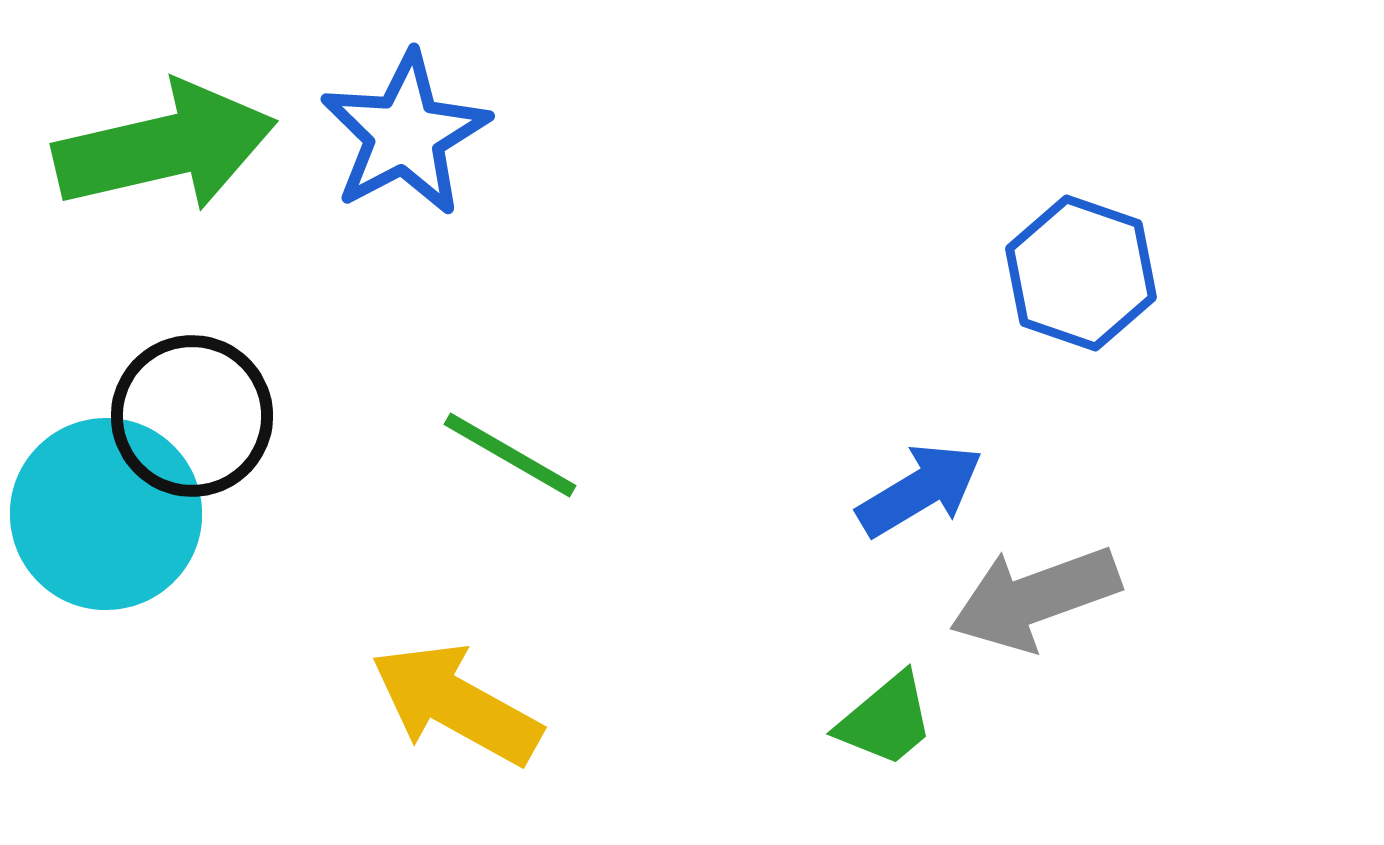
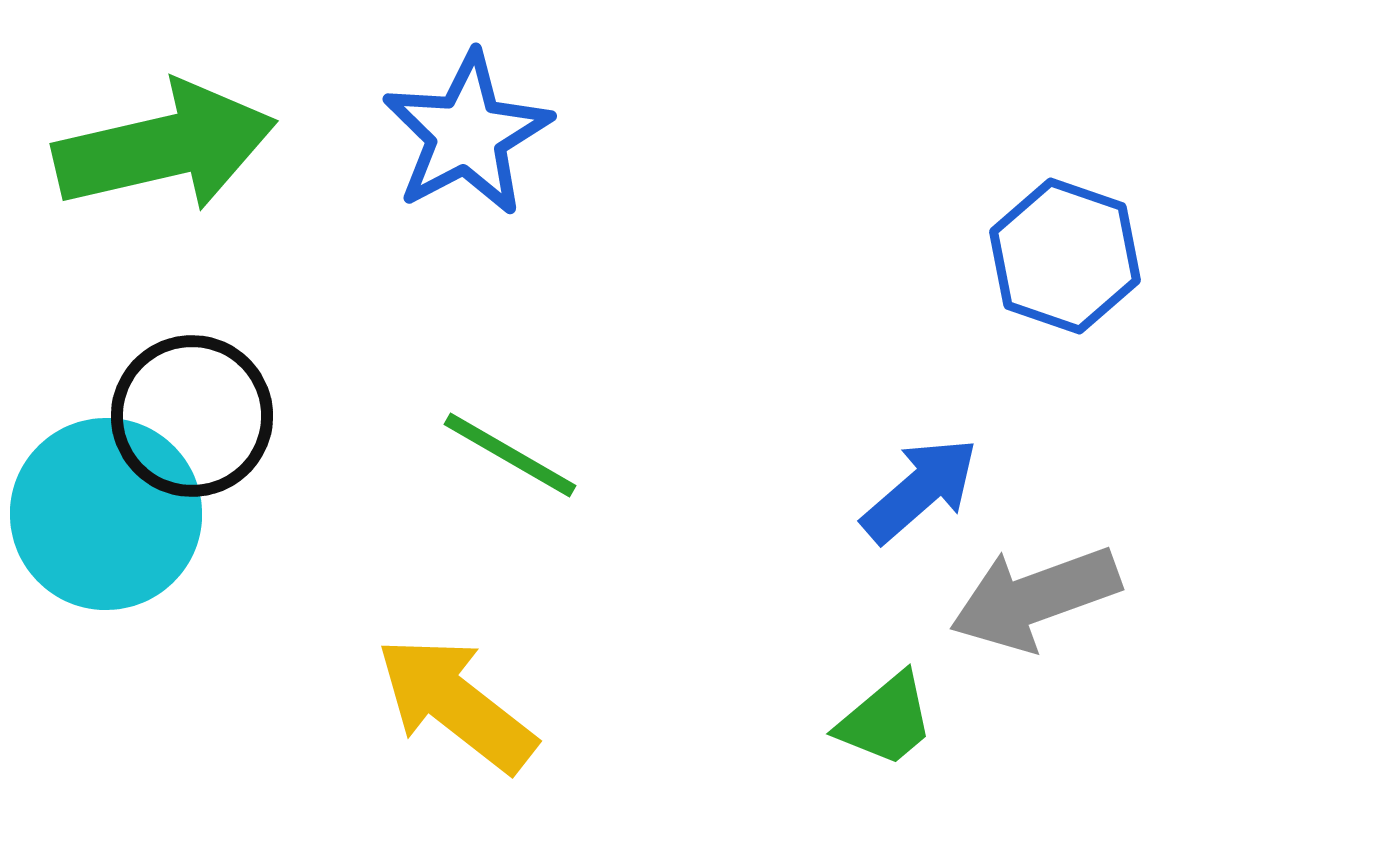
blue star: moved 62 px right
blue hexagon: moved 16 px left, 17 px up
blue arrow: rotated 10 degrees counterclockwise
yellow arrow: rotated 9 degrees clockwise
